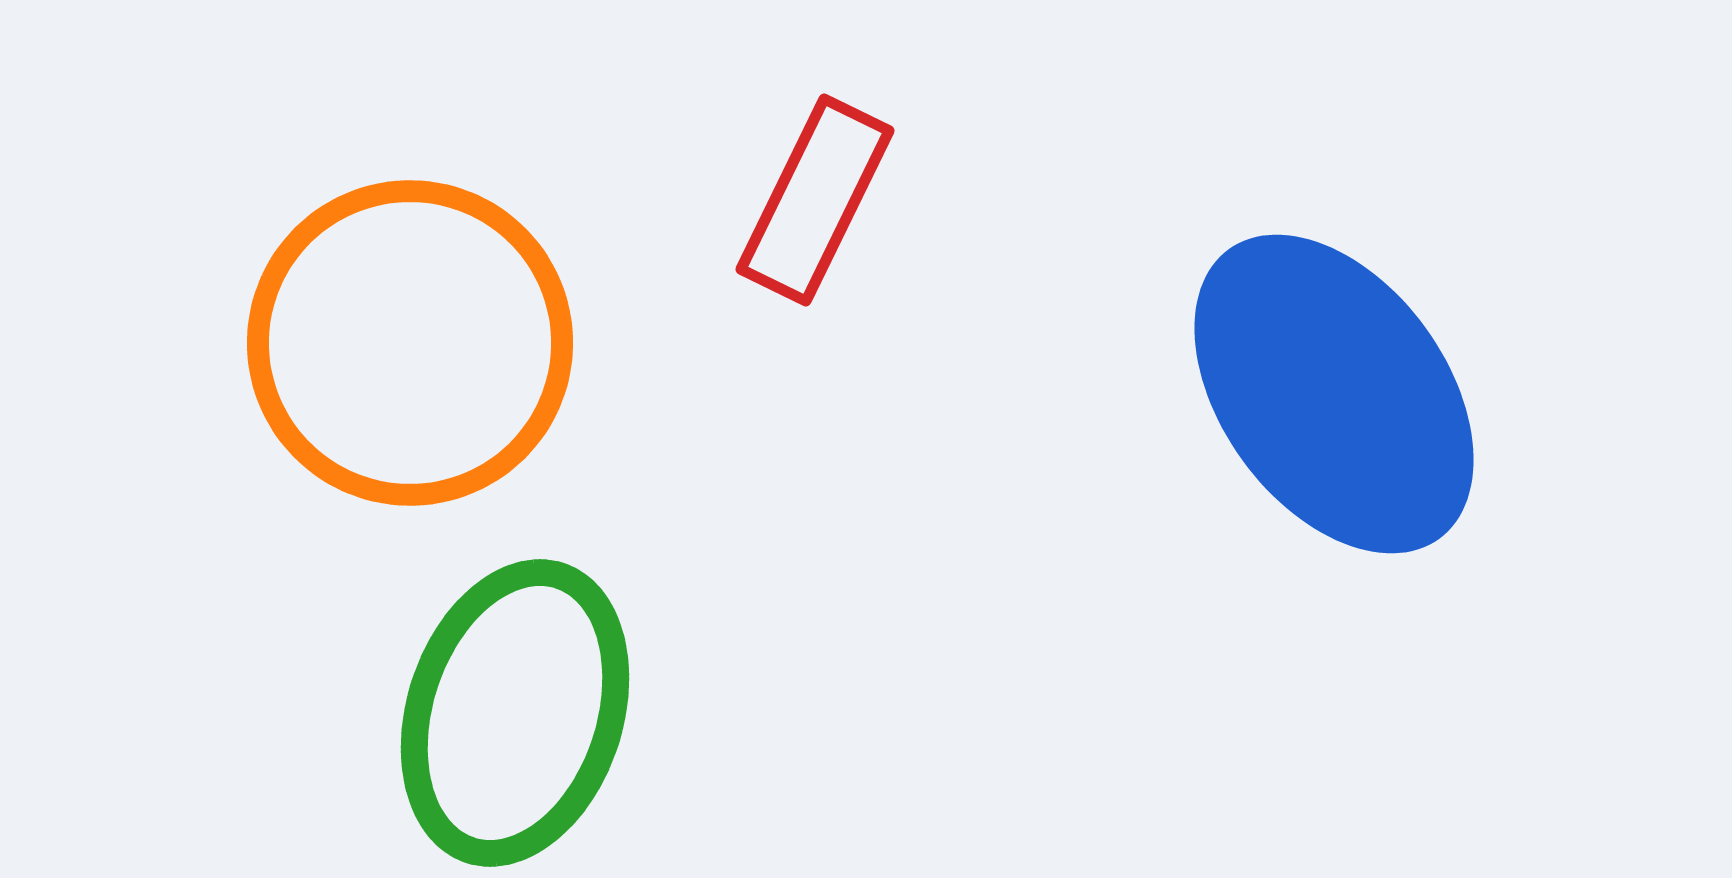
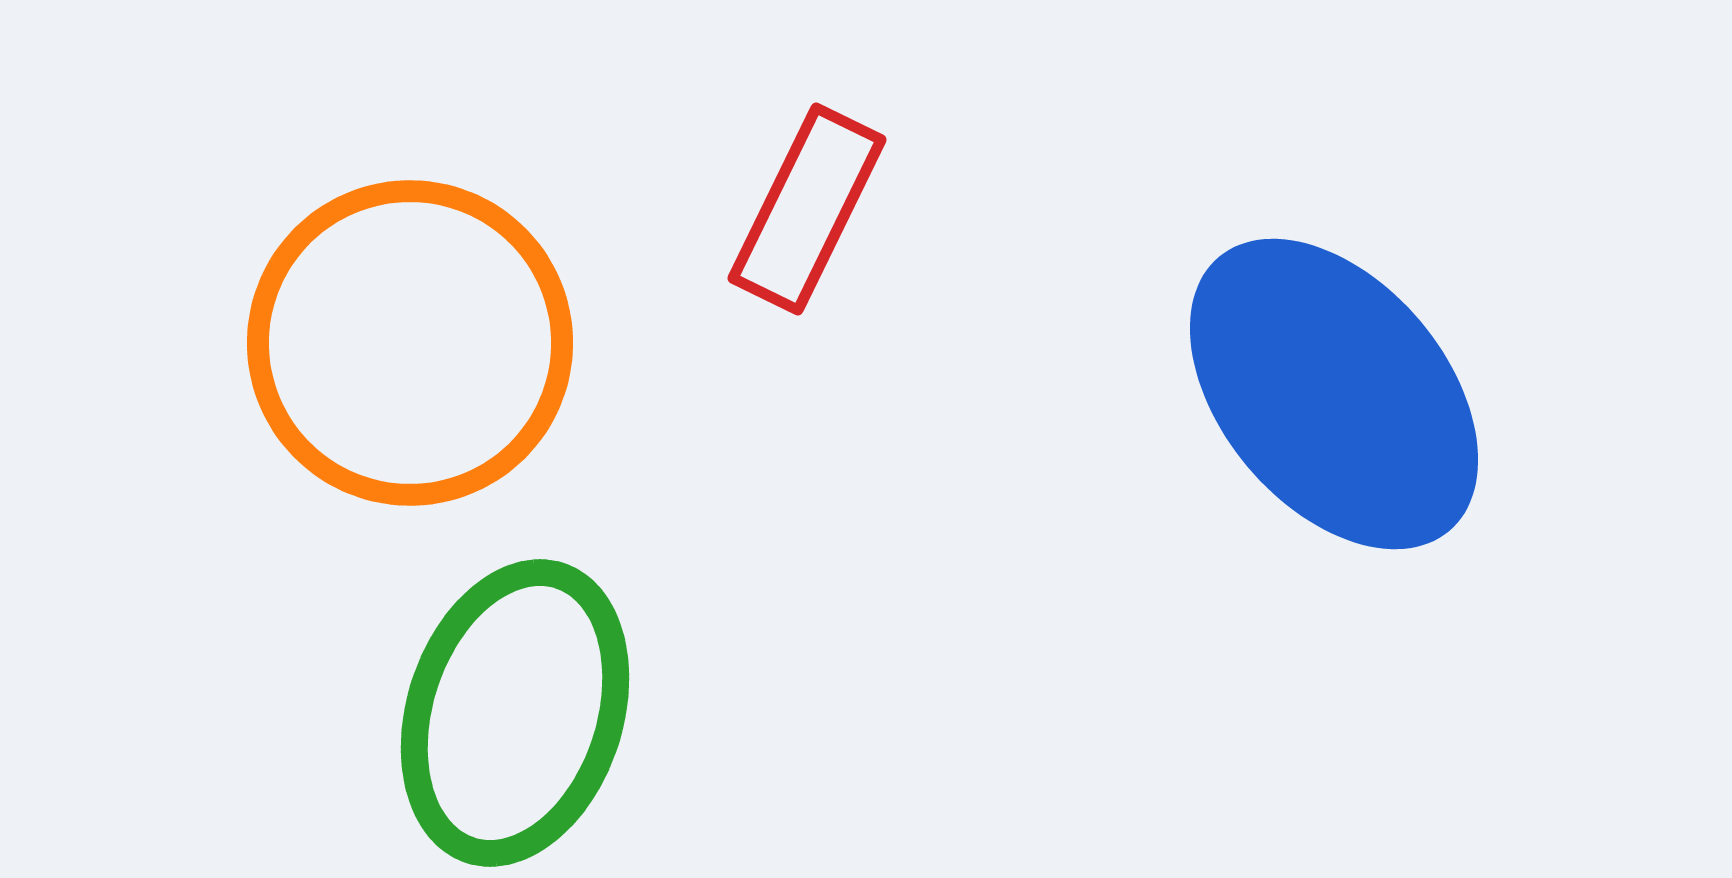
red rectangle: moved 8 px left, 9 px down
blue ellipse: rotated 4 degrees counterclockwise
